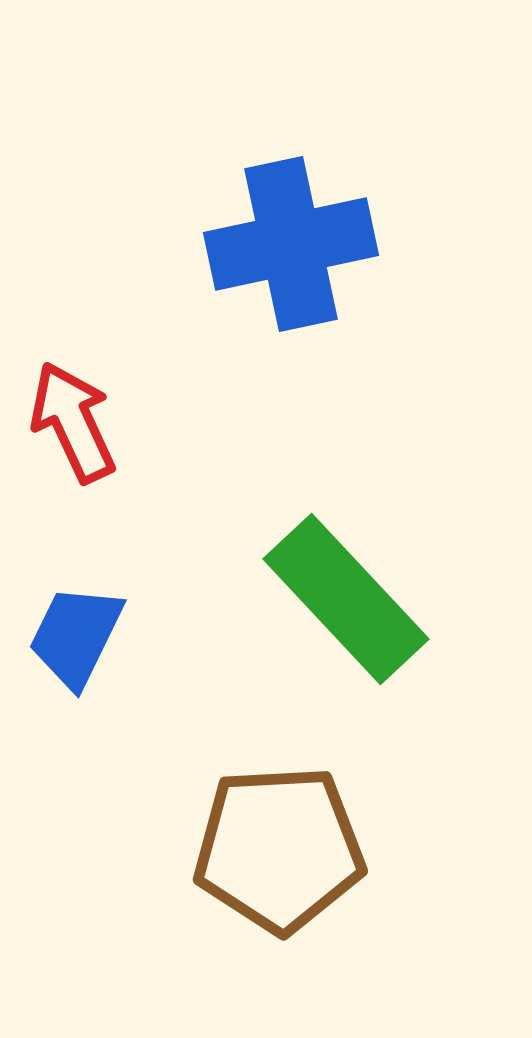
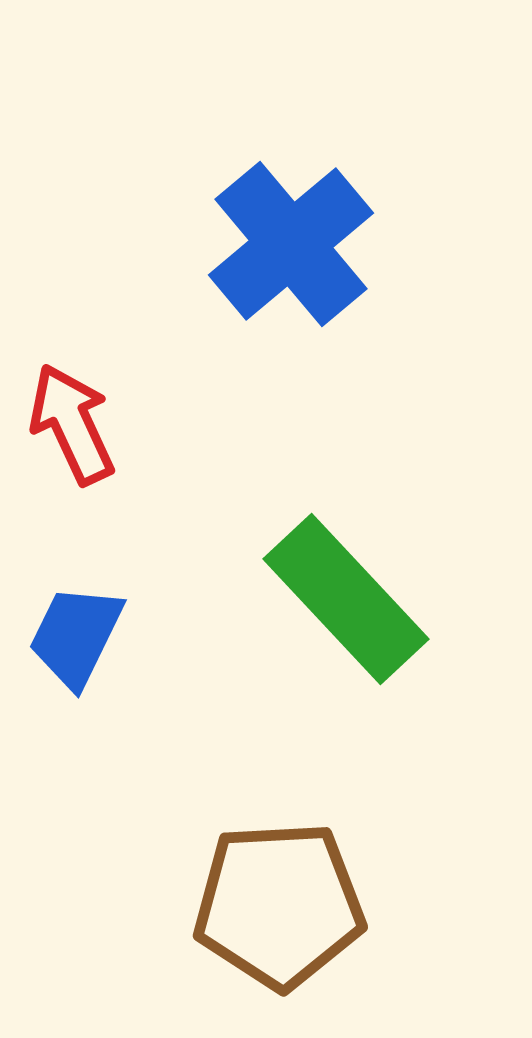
blue cross: rotated 28 degrees counterclockwise
red arrow: moved 1 px left, 2 px down
brown pentagon: moved 56 px down
